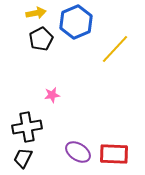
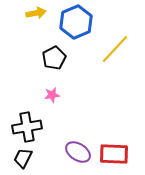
black pentagon: moved 13 px right, 19 px down
